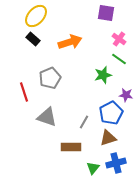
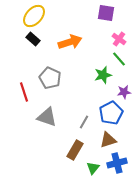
yellow ellipse: moved 2 px left
green line: rotated 14 degrees clockwise
gray pentagon: rotated 25 degrees counterclockwise
purple star: moved 2 px left, 3 px up; rotated 16 degrees counterclockwise
brown triangle: moved 2 px down
brown rectangle: moved 4 px right, 3 px down; rotated 60 degrees counterclockwise
blue cross: moved 1 px right
